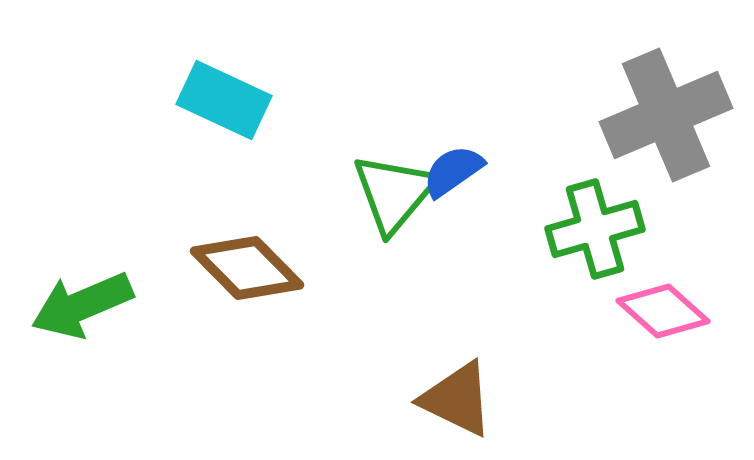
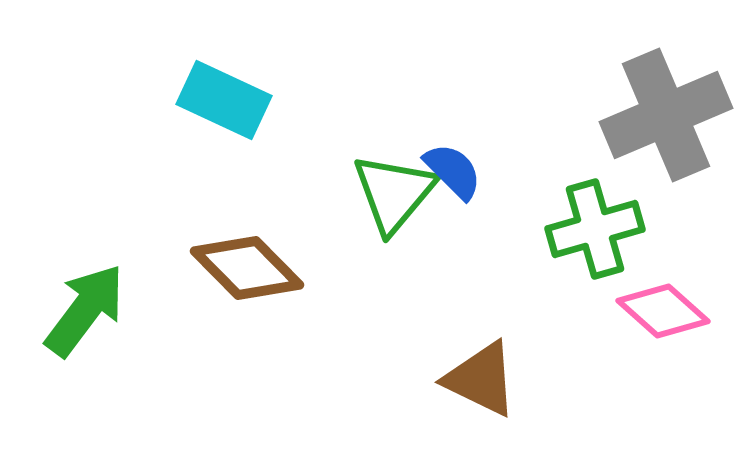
blue semicircle: rotated 80 degrees clockwise
green arrow: moved 3 px right, 5 px down; rotated 150 degrees clockwise
brown triangle: moved 24 px right, 20 px up
